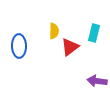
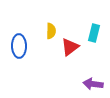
yellow semicircle: moved 3 px left
purple arrow: moved 4 px left, 3 px down
